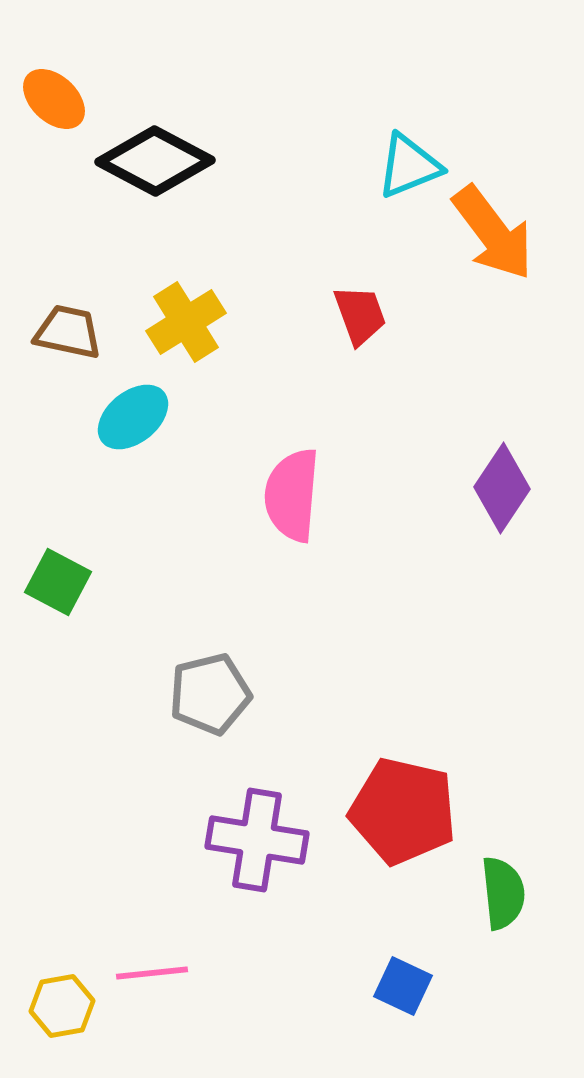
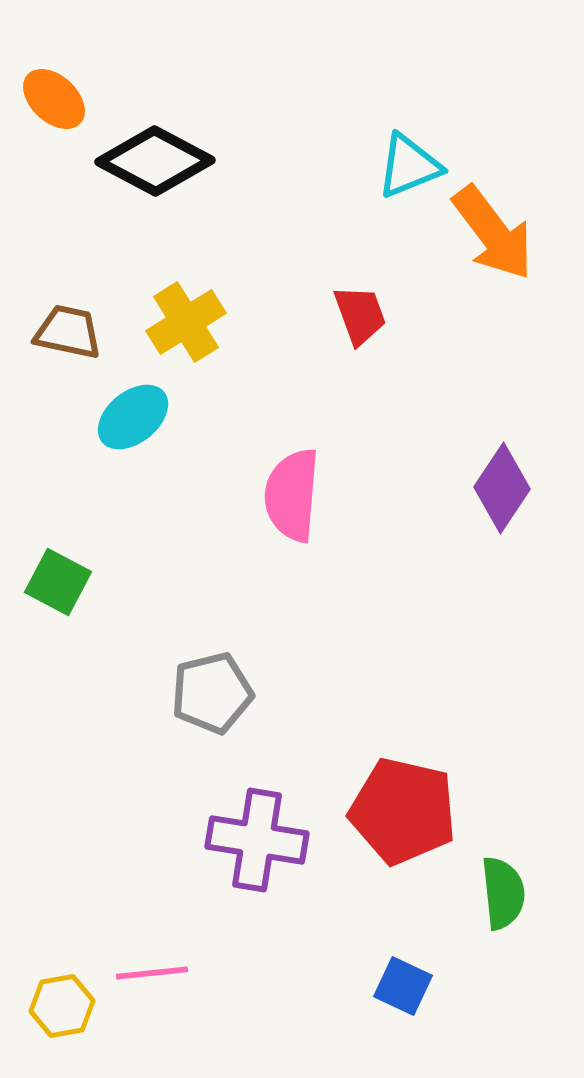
gray pentagon: moved 2 px right, 1 px up
